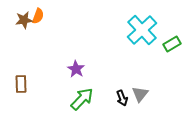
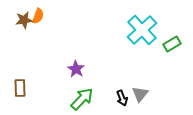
brown rectangle: moved 1 px left, 4 px down
